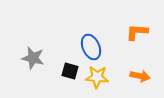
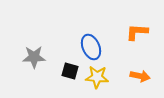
gray star: moved 1 px right, 1 px up; rotated 15 degrees counterclockwise
